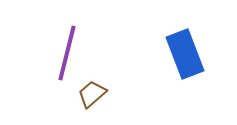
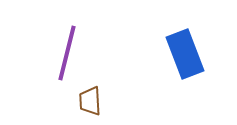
brown trapezoid: moved 2 px left, 7 px down; rotated 52 degrees counterclockwise
